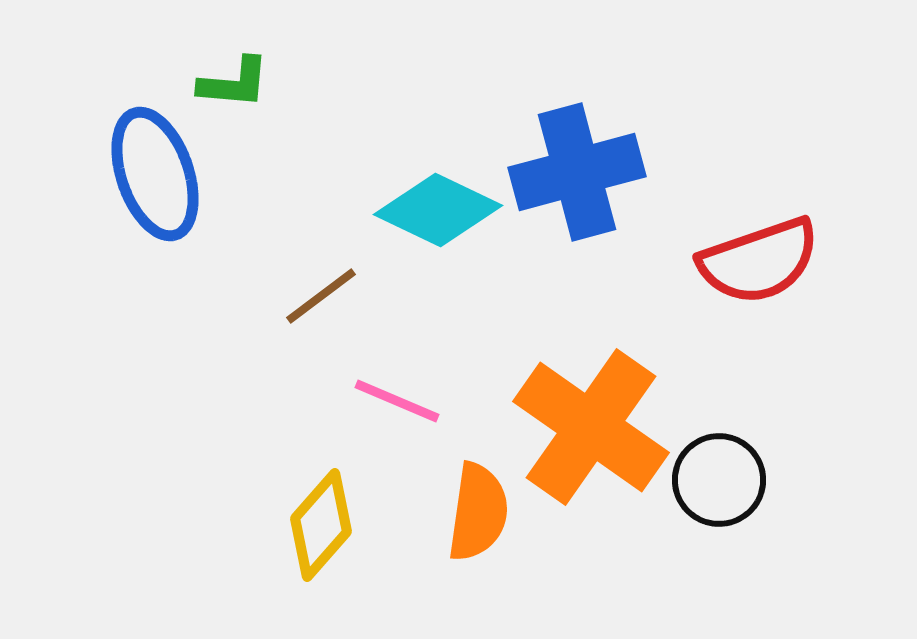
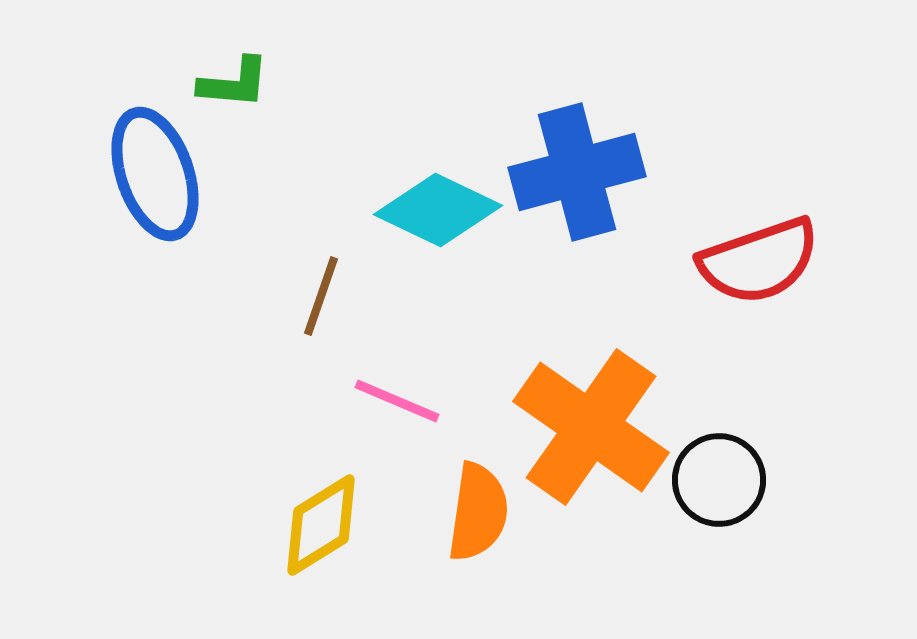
brown line: rotated 34 degrees counterclockwise
yellow diamond: rotated 17 degrees clockwise
